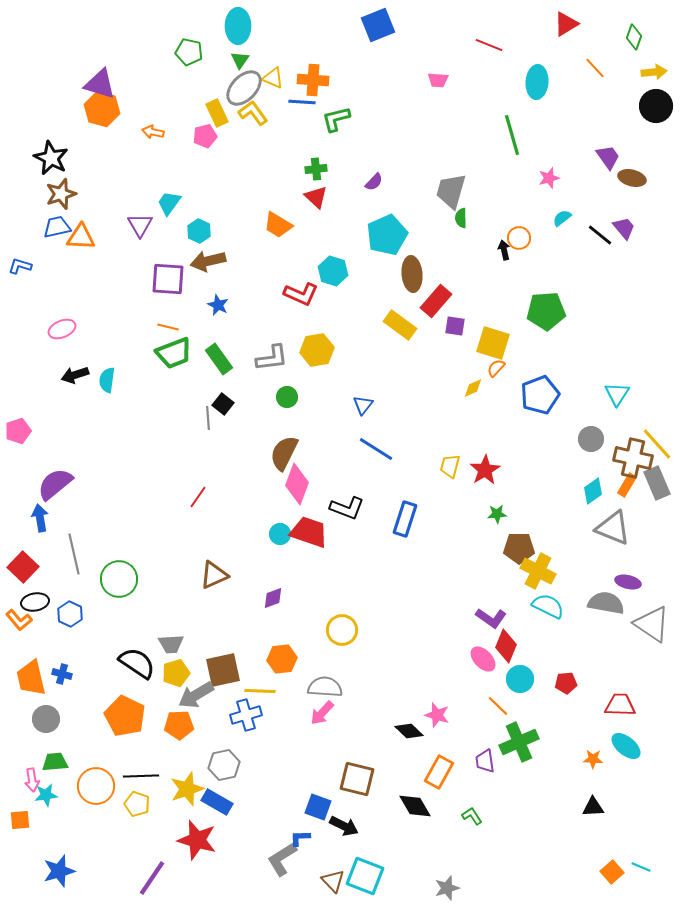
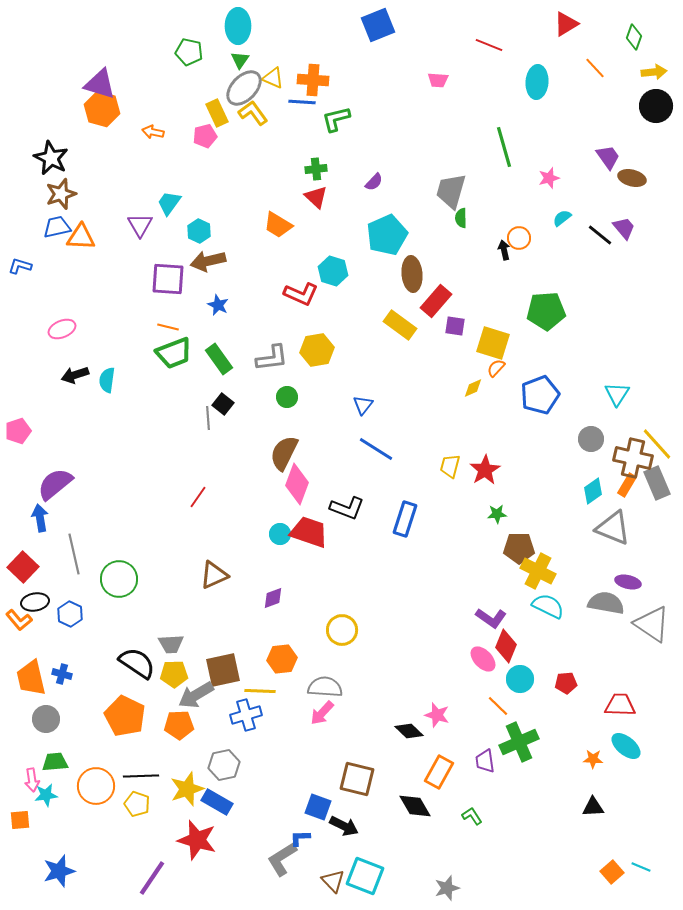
green line at (512, 135): moved 8 px left, 12 px down
yellow pentagon at (176, 673): moved 2 px left, 1 px down; rotated 16 degrees clockwise
